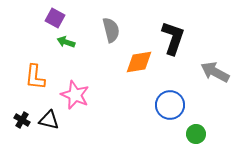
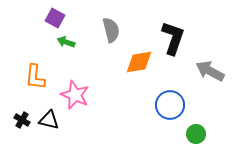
gray arrow: moved 5 px left, 1 px up
